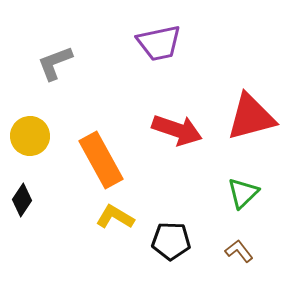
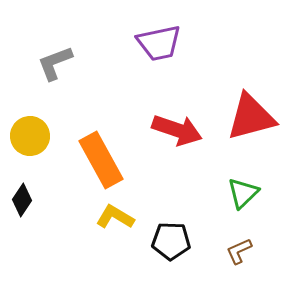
brown L-shape: rotated 76 degrees counterclockwise
